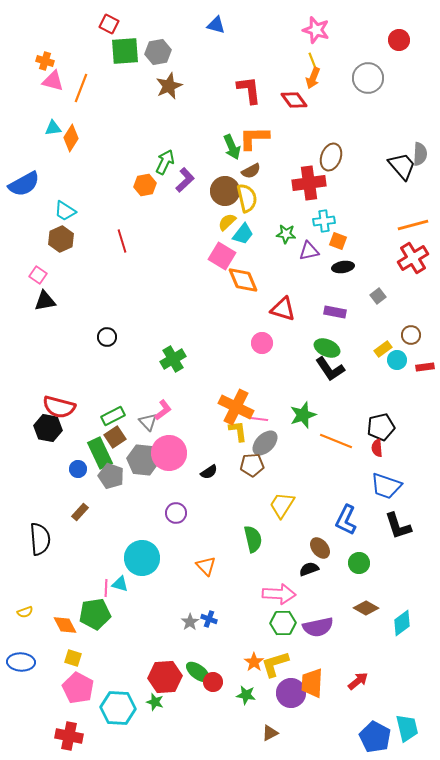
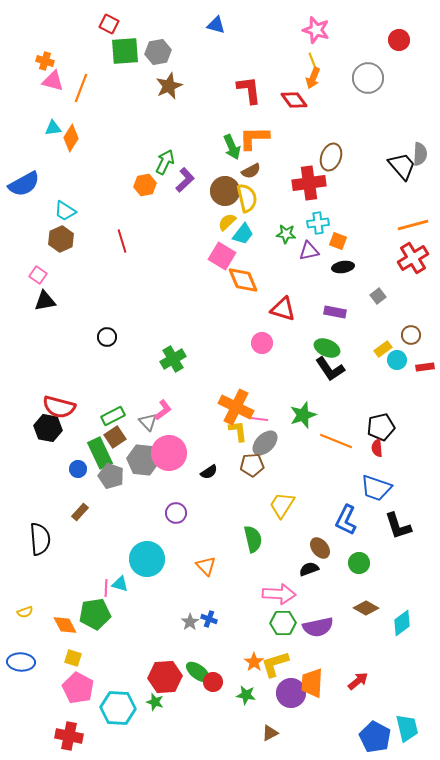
cyan cross at (324, 221): moved 6 px left, 2 px down
blue trapezoid at (386, 486): moved 10 px left, 2 px down
cyan circle at (142, 558): moved 5 px right, 1 px down
